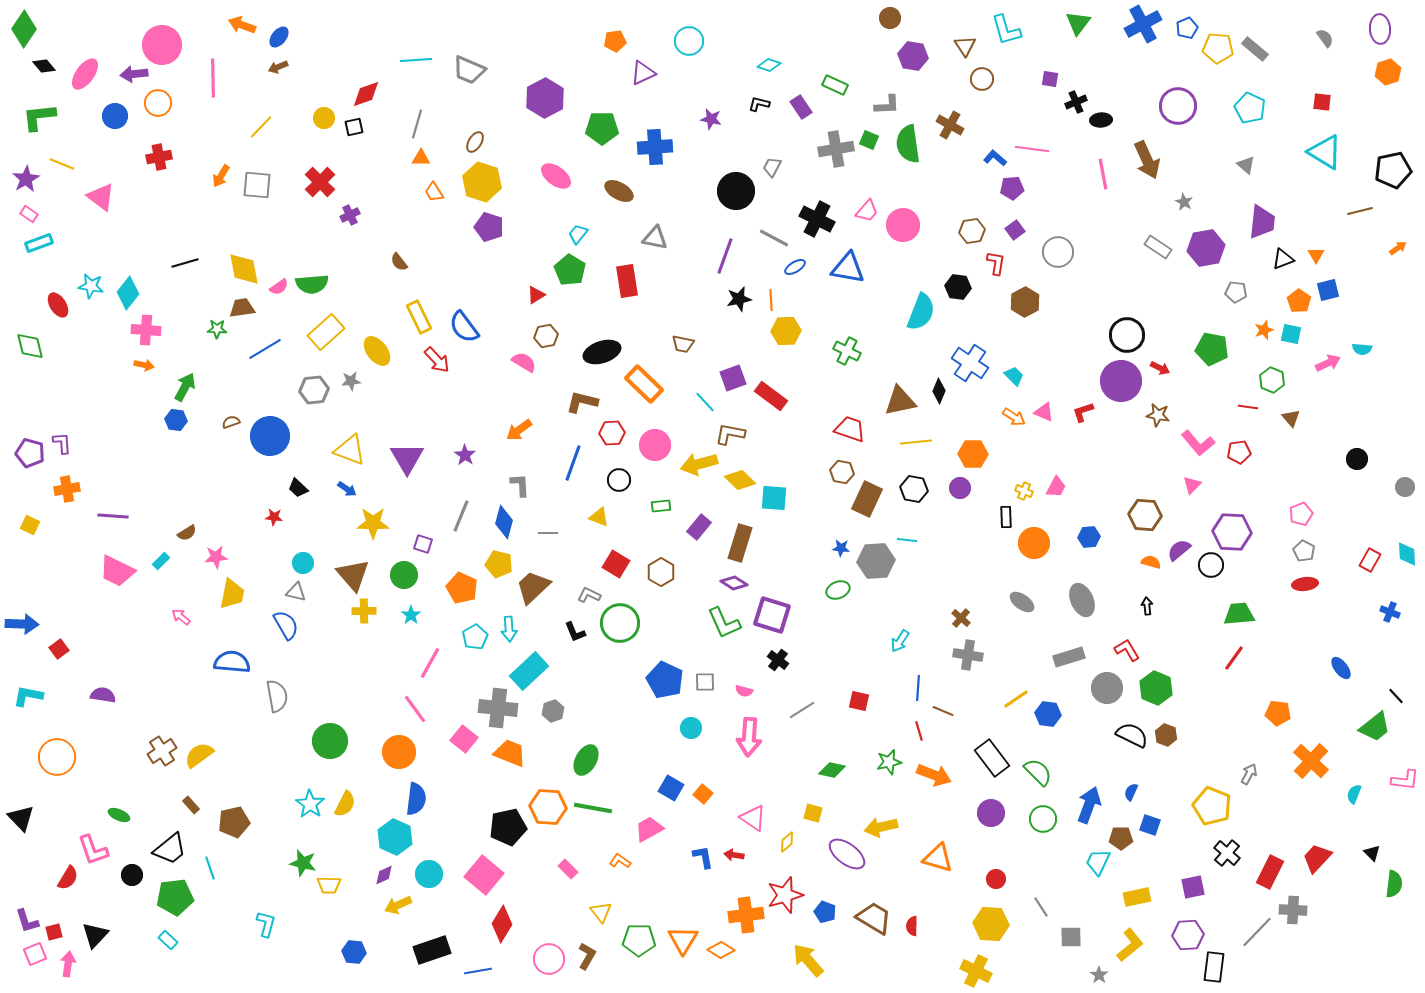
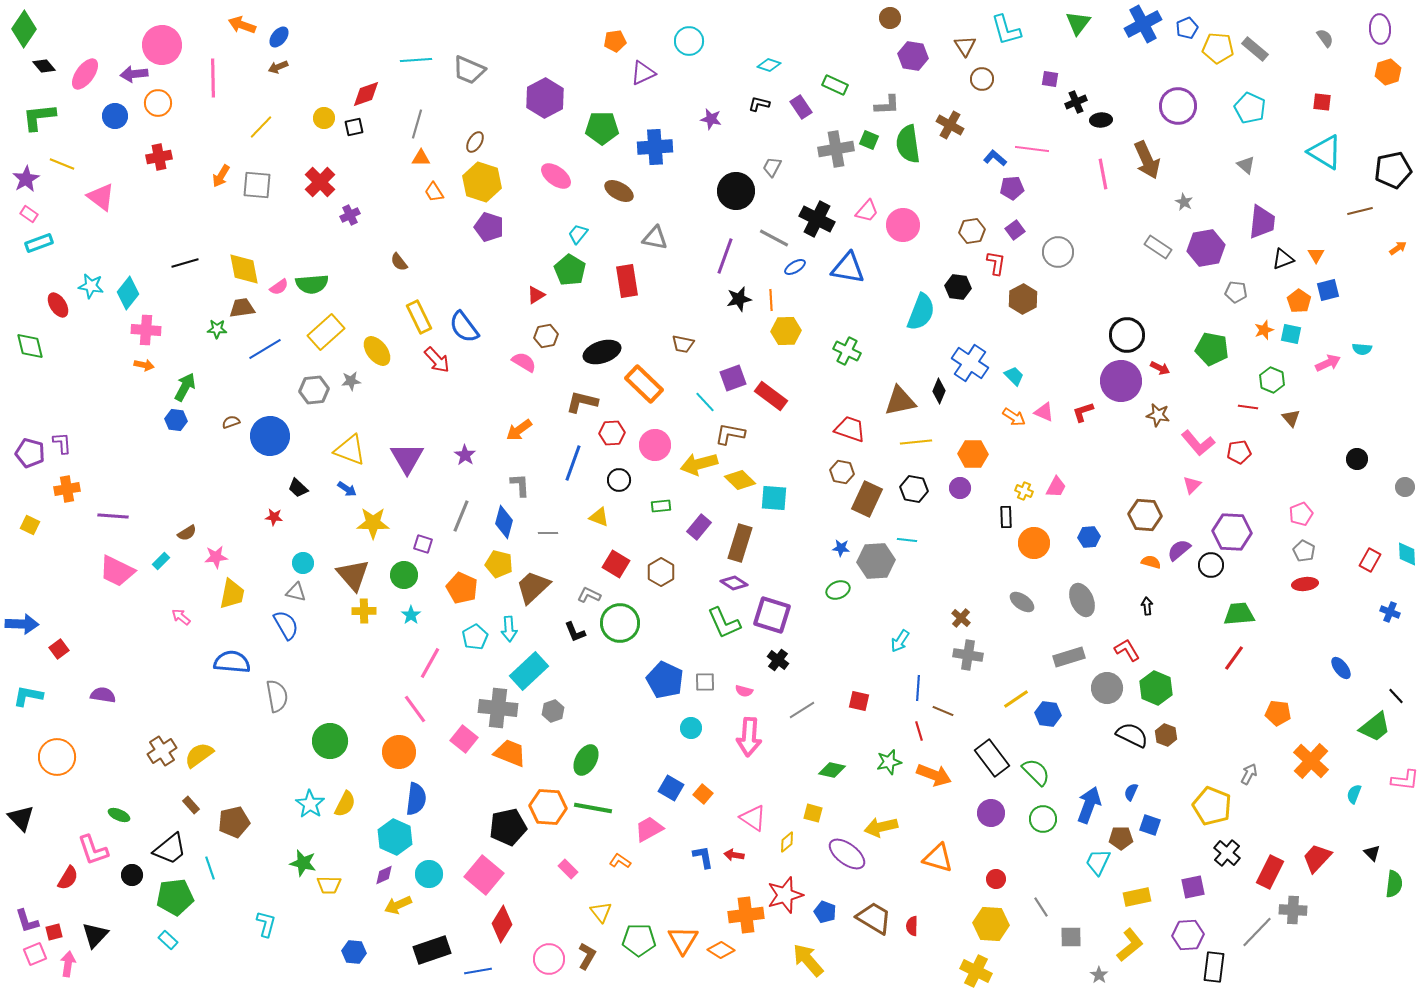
brown hexagon at (1025, 302): moved 2 px left, 3 px up
green semicircle at (1038, 772): moved 2 px left
